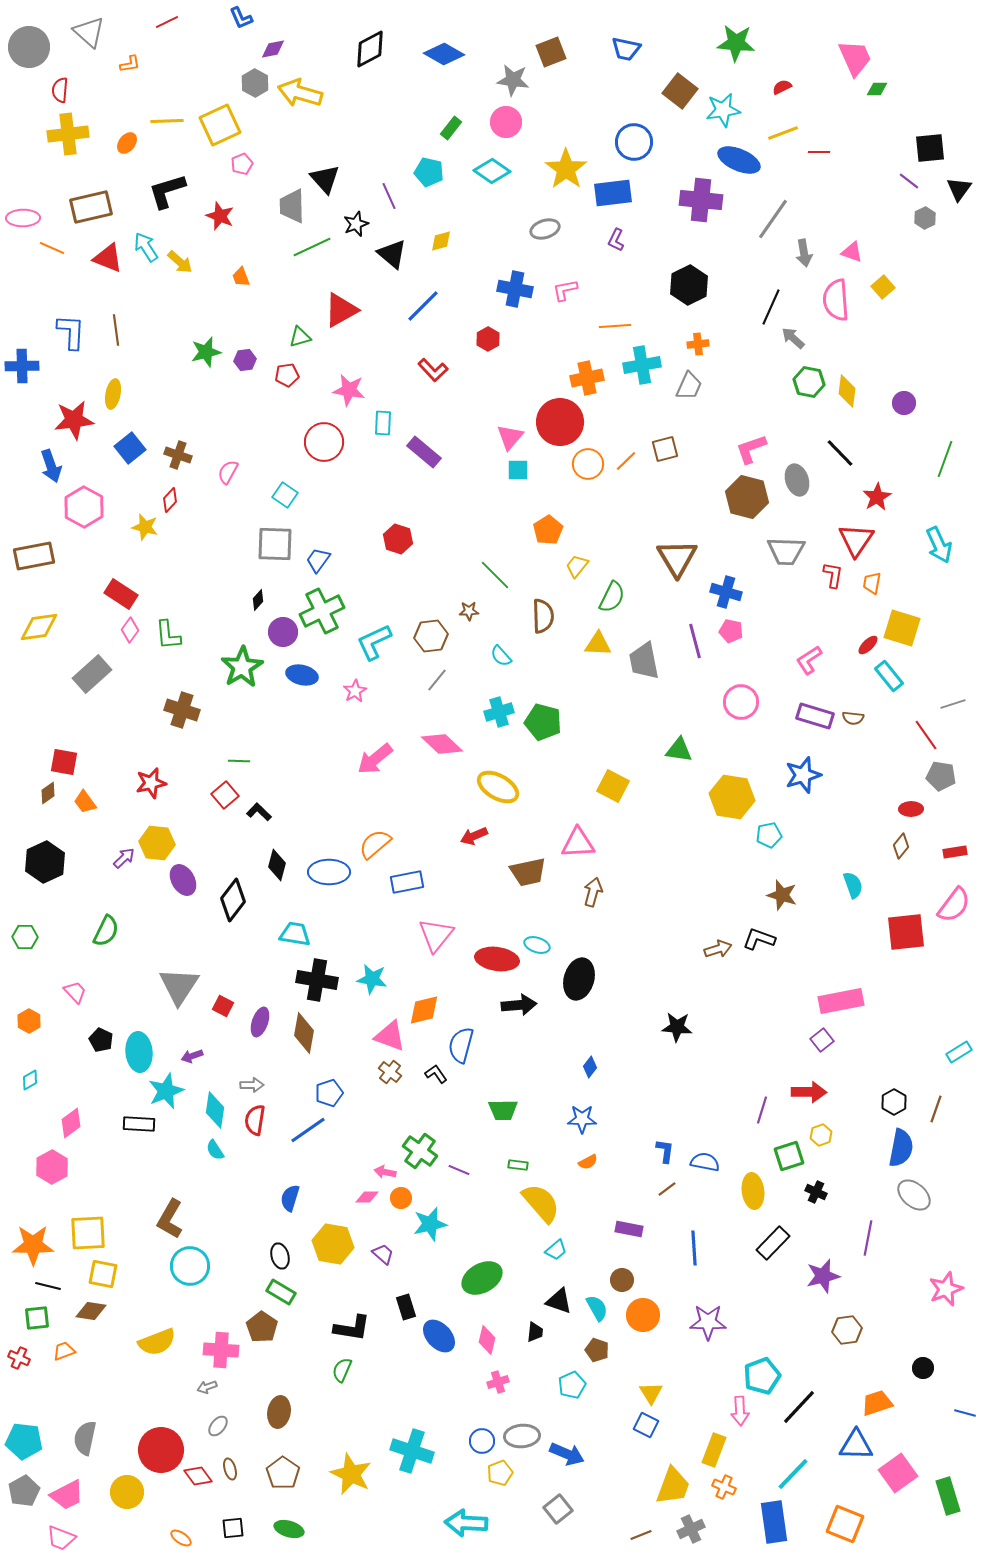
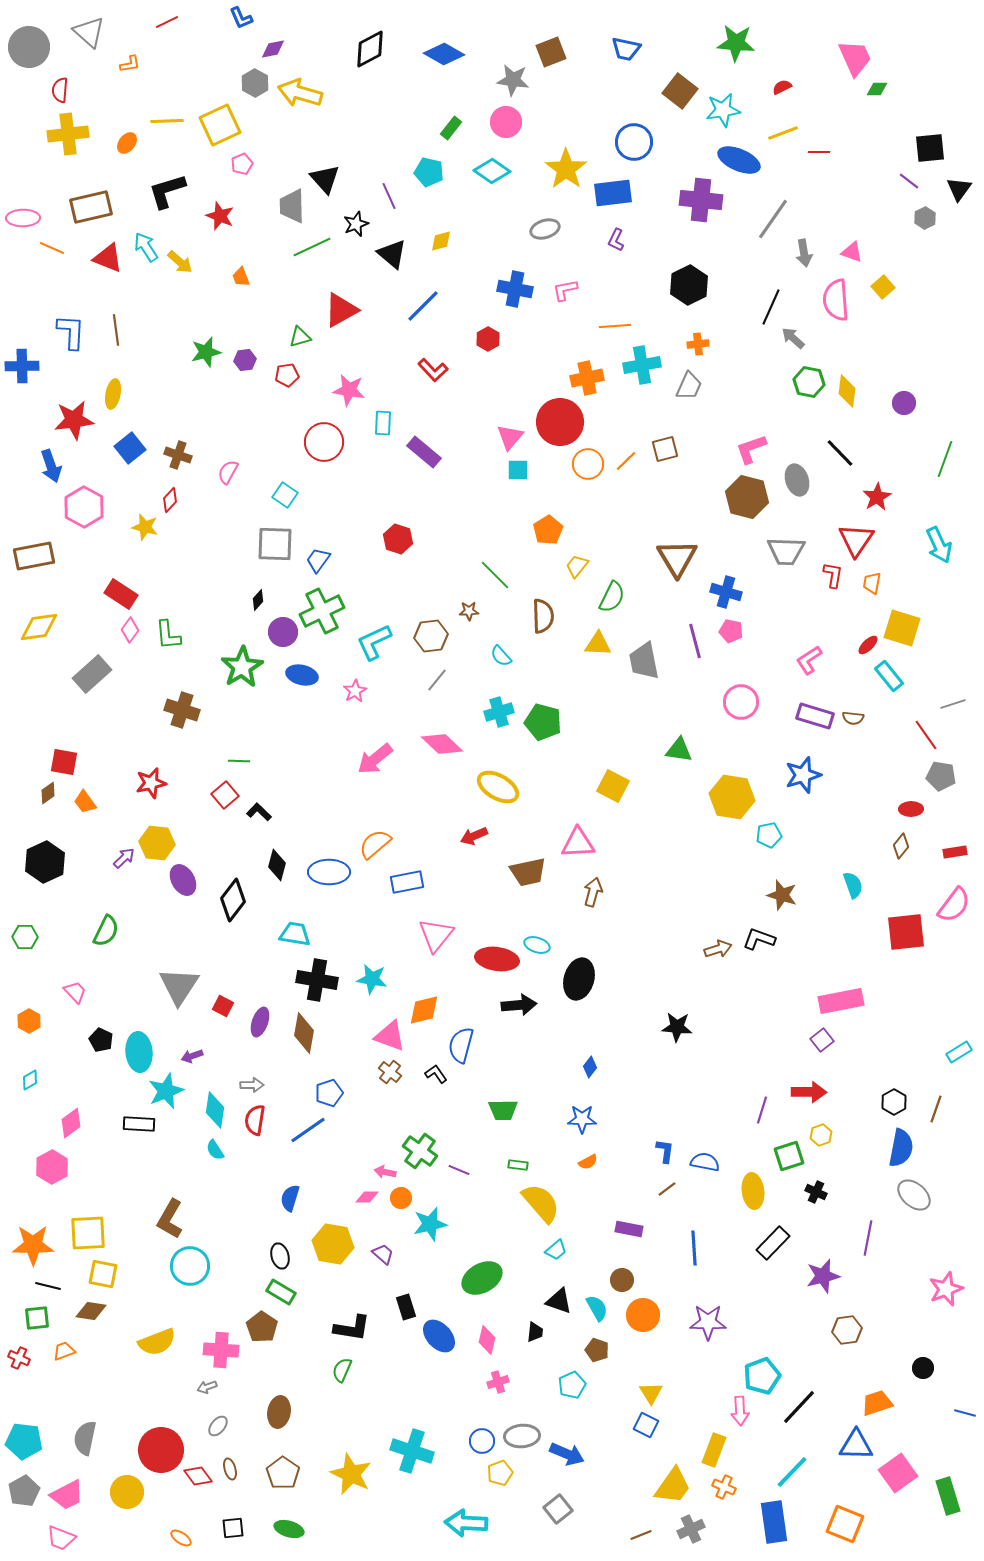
cyan line at (793, 1474): moved 1 px left, 2 px up
yellow trapezoid at (673, 1486): rotated 15 degrees clockwise
